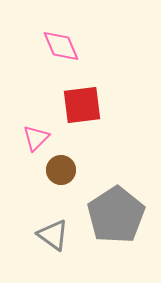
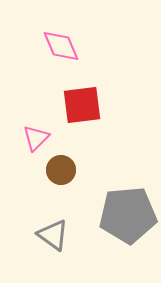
gray pentagon: moved 12 px right; rotated 28 degrees clockwise
